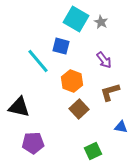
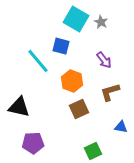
brown square: rotated 18 degrees clockwise
